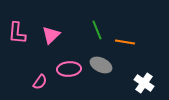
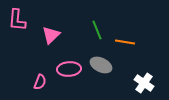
pink L-shape: moved 13 px up
pink semicircle: rotated 14 degrees counterclockwise
